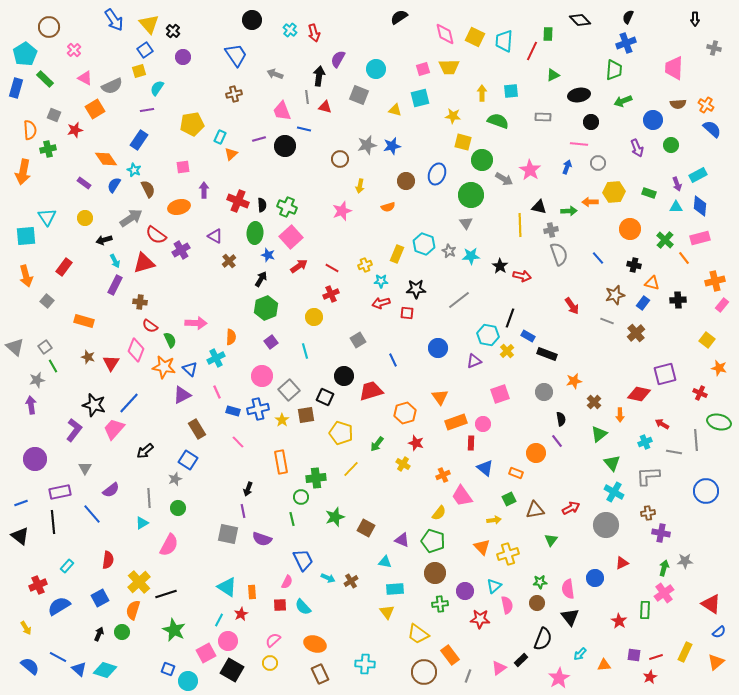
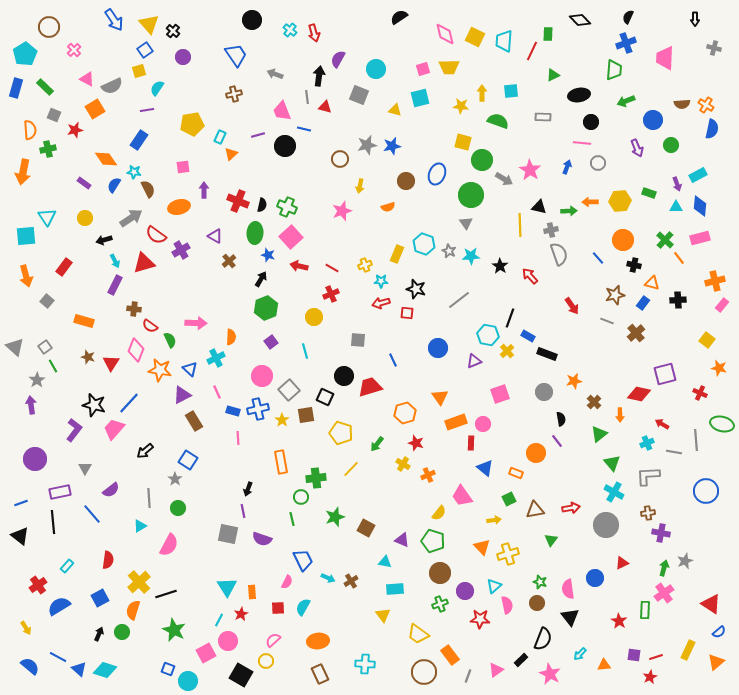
pink trapezoid at (674, 68): moved 9 px left, 10 px up
pink triangle at (85, 78): moved 2 px right, 1 px down
green rectangle at (45, 79): moved 8 px down
green arrow at (623, 101): moved 3 px right
brown semicircle at (678, 104): moved 4 px right
yellow star at (453, 116): moved 8 px right, 10 px up
blue semicircle at (712, 129): rotated 60 degrees clockwise
purple line at (259, 139): moved 1 px left, 4 px up
pink line at (579, 144): moved 3 px right, 1 px up
cyan star at (134, 170): moved 2 px down; rotated 16 degrees counterclockwise
yellow hexagon at (614, 192): moved 6 px right, 9 px down
black semicircle at (262, 205): rotated 16 degrees clockwise
orange circle at (630, 229): moved 7 px left, 11 px down
orange line at (684, 258): moved 5 px left
red arrow at (299, 266): rotated 132 degrees counterclockwise
red arrow at (522, 276): moved 8 px right; rotated 144 degrees counterclockwise
black star at (416, 289): rotated 18 degrees clockwise
brown cross at (140, 302): moved 6 px left, 7 px down
gray square at (358, 340): rotated 35 degrees clockwise
orange star at (164, 367): moved 4 px left, 3 px down
gray star at (37, 380): rotated 21 degrees counterclockwise
red trapezoid at (371, 391): moved 1 px left, 4 px up
green ellipse at (719, 422): moved 3 px right, 2 px down
brown rectangle at (197, 429): moved 3 px left, 8 px up
pink line at (238, 442): moved 4 px up; rotated 40 degrees clockwise
cyan cross at (645, 442): moved 2 px right, 1 px down
orange cross at (443, 475): moved 15 px left
gray star at (175, 479): rotated 16 degrees counterclockwise
red arrow at (571, 508): rotated 18 degrees clockwise
cyan triangle at (142, 523): moved 2 px left, 3 px down
gray star at (685, 561): rotated 21 degrees counterclockwise
brown circle at (435, 573): moved 5 px right
green star at (540, 582): rotated 24 degrees clockwise
red cross at (38, 585): rotated 12 degrees counterclockwise
cyan triangle at (227, 587): rotated 25 degrees clockwise
green cross at (440, 604): rotated 14 degrees counterclockwise
red square at (280, 605): moved 2 px left, 3 px down
cyan semicircle at (303, 607): rotated 72 degrees clockwise
yellow triangle at (387, 612): moved 4 px left, 3 px down
orange ellipse at (315, 644): moved 3 px right, 3 px up; rotated 25 degrees counterclockwise
yellow rectangle at (685, 652): moved 3 px right, 2 px up
yellow circle at (270, 663): moved 4 px left, 2 px up
pink triangle at (499, 668): moved 3 px left, 2 px down
black square at (232, 670): moved 9 px right, 5 px down
pink star at (559, 678): moved 9 px left, 4 px up; rotated 15 degrees counterclockwise
